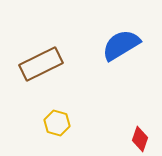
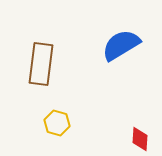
brown rectangle: rotated 57 degrees counterclockwise
red diamond: rotated 15 degrees counterclockwise
